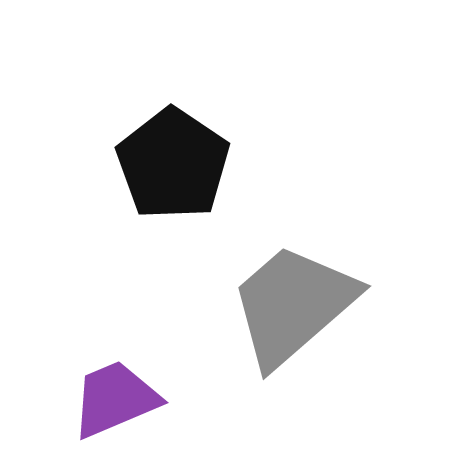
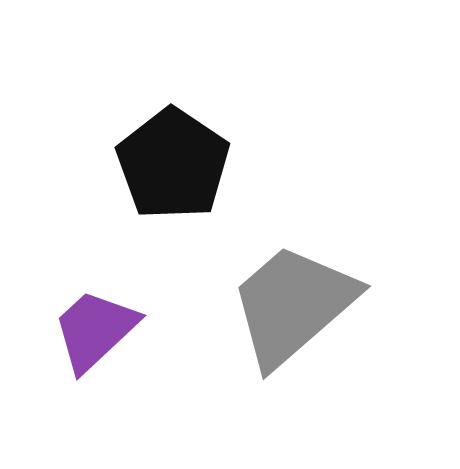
purple trapezoid: moved 20 px left, 69 px up; rotated 20 degrees counterclockwise
